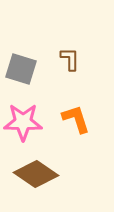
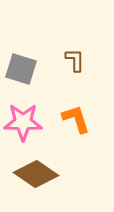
brown L-shape: moved 5 px right, 1 px down
